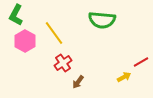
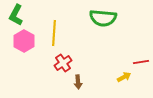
green semicircle: moved 1 px right, 2 px up
yellow line: rotated 40 degrees clockwise
pink hexagon: moved 1 px left
red line: rotated 21 degrees clockwise
brown arrow: rotated 40 degrees counterclockwise
